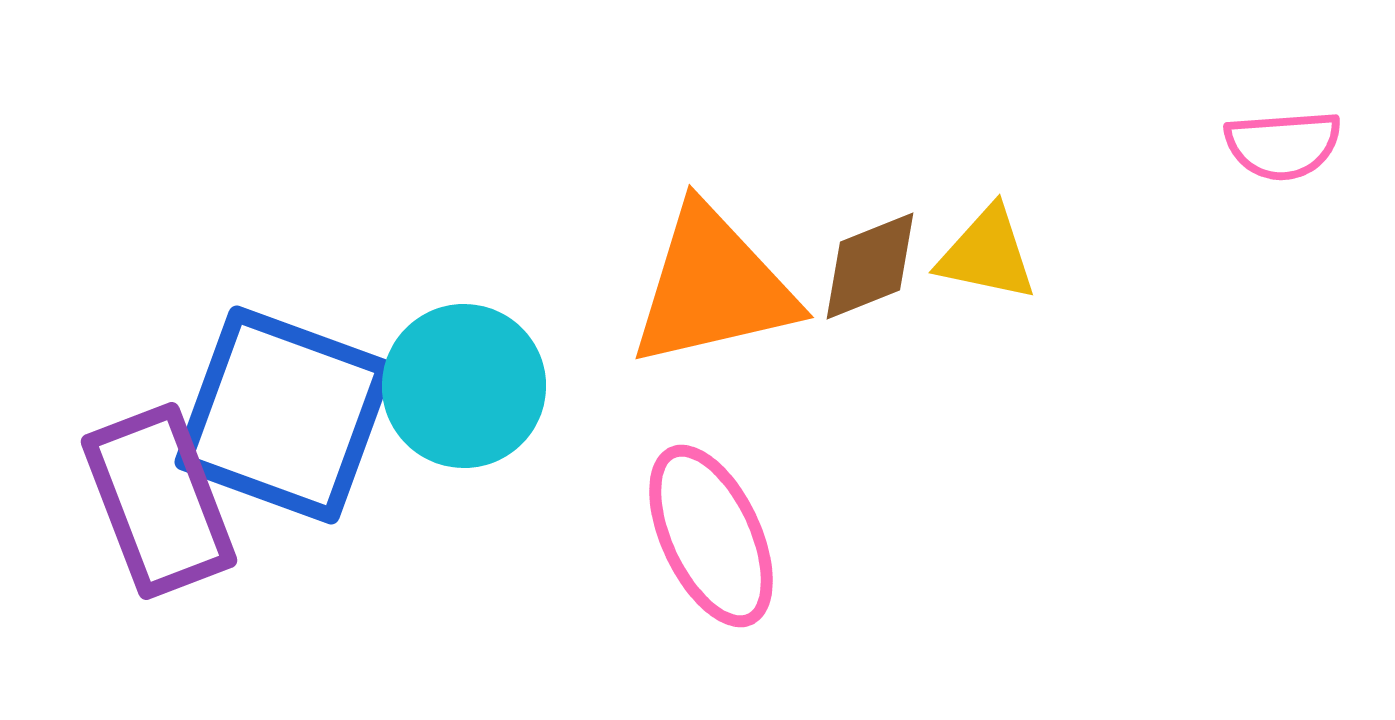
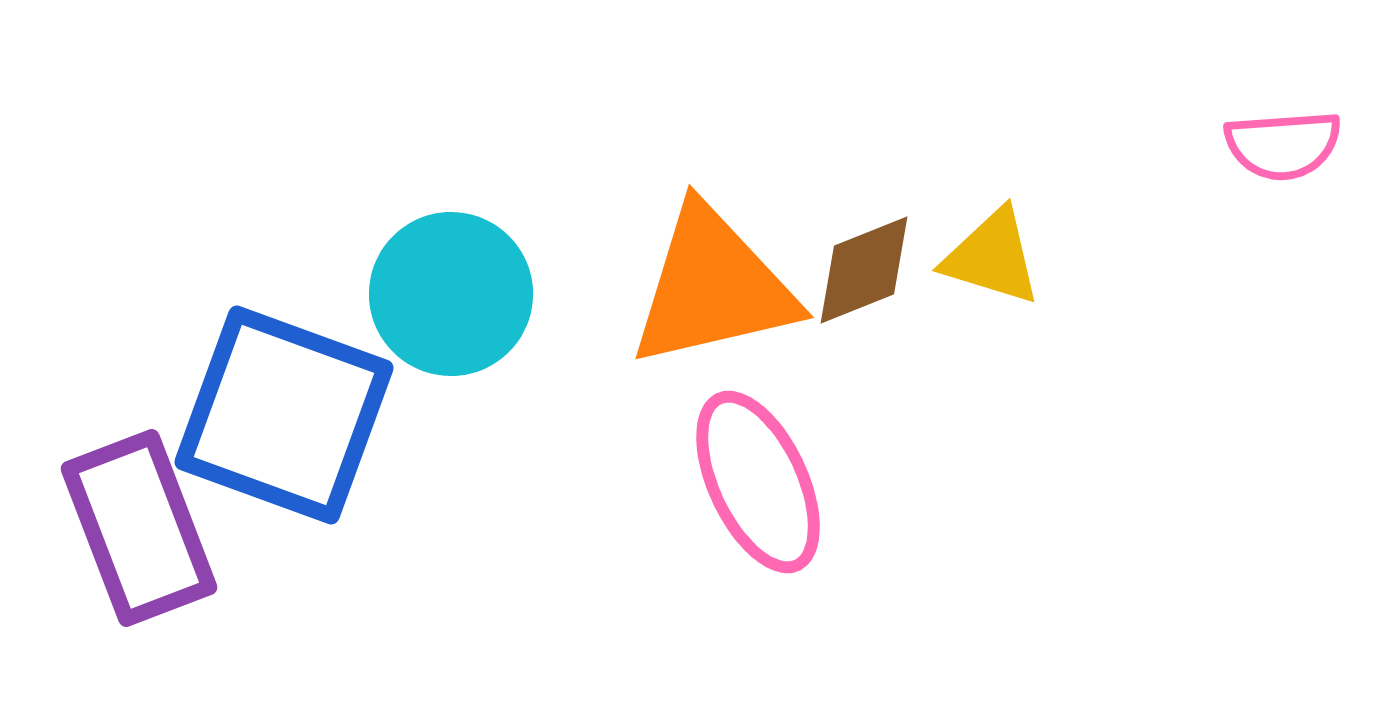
yellow triangle: moved 5 px right, 3 px down; rotated 5 degrees clockwise
brown diamond: moved 6 px left, 4 px down
cyan circle: moved 13 px left, 92 px up
purple rectangle: moved 20 px left, 27 px down
pink ellipse: moved 47 px right, 54 px up
